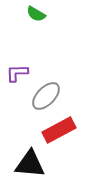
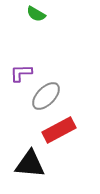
purple L-shape: moved 4 px right
